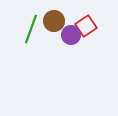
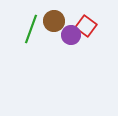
red square: rotated 20 degrees counterclockwise
